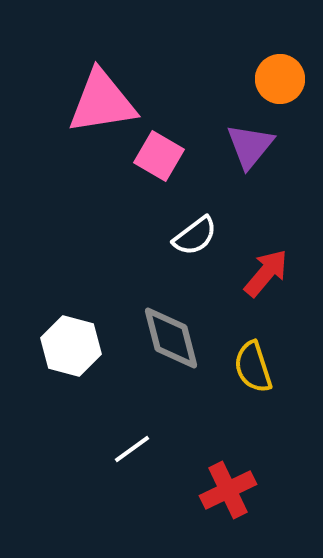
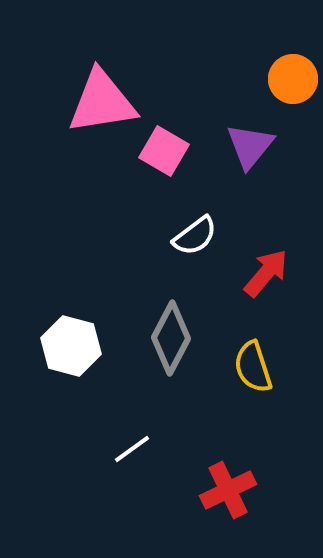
orange circle: moved 13 px right
pink square: moved 5 px right, 5 px up
gray diamond: rotated 42 degrees clockwise
